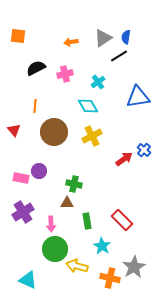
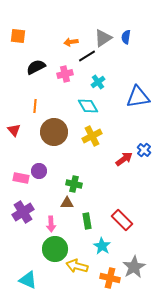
black line: moved 32 px left
black semicircle: moved 1 px up
